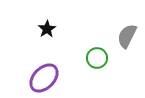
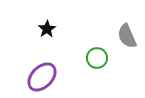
gray semicircle: rotated 50 degrees counterclockwise
purple ellipse: moved 2 px left, 1 px up
